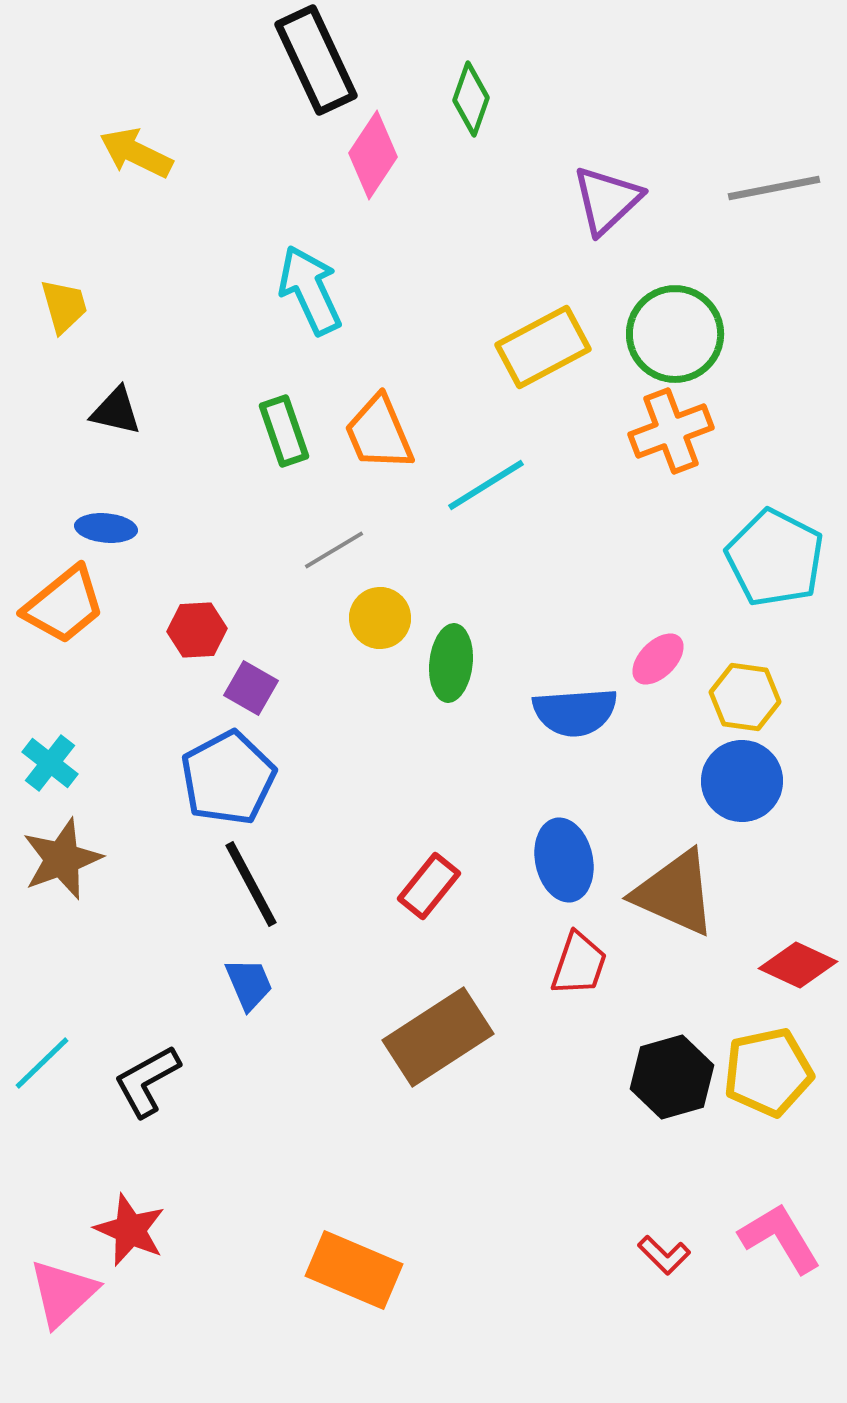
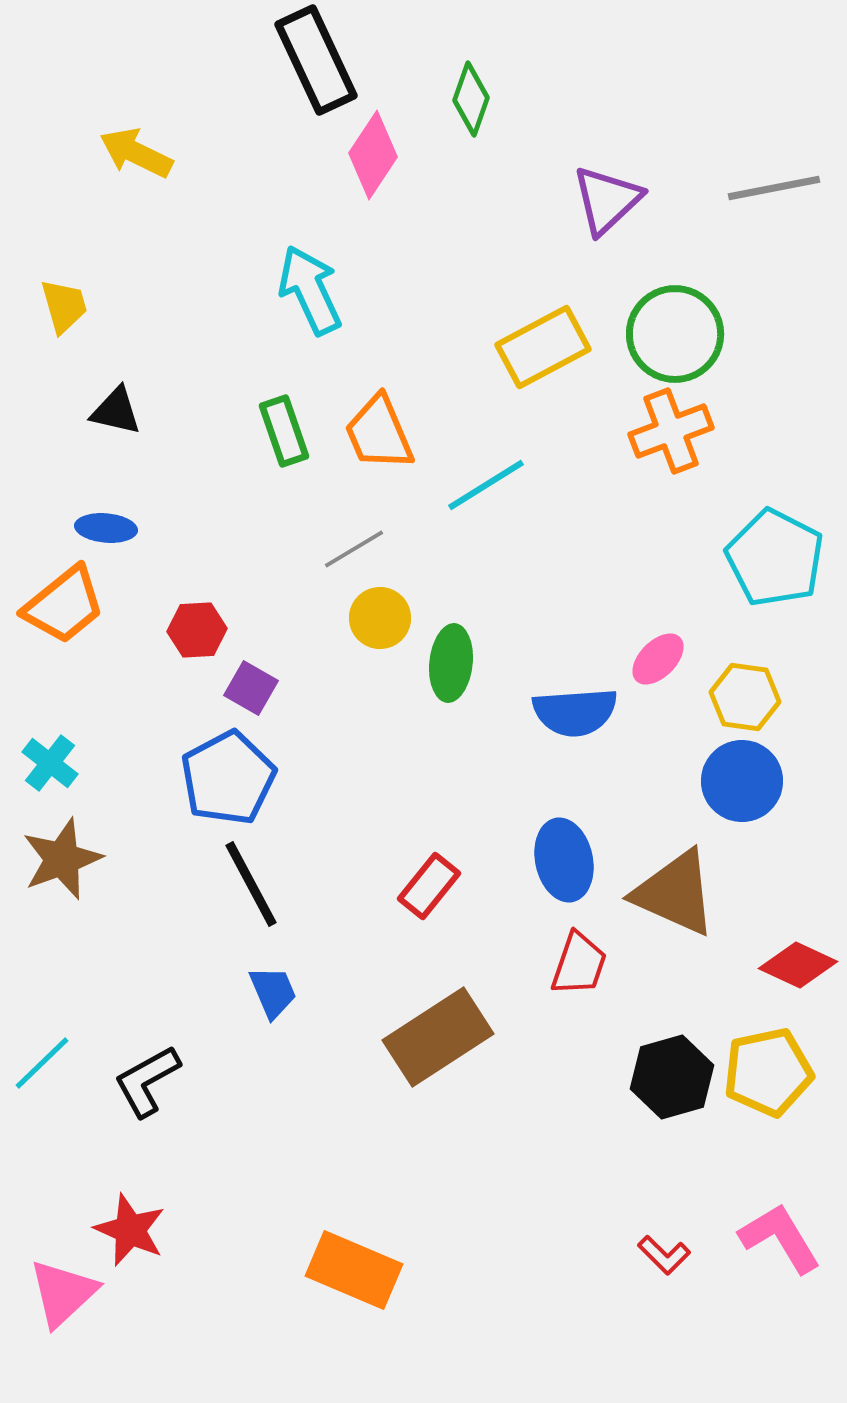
gray line at (334, 550): moved 20 px right, 1 px up
blue trapezoid at (249, 984): moved 24 px right, 8 px down
